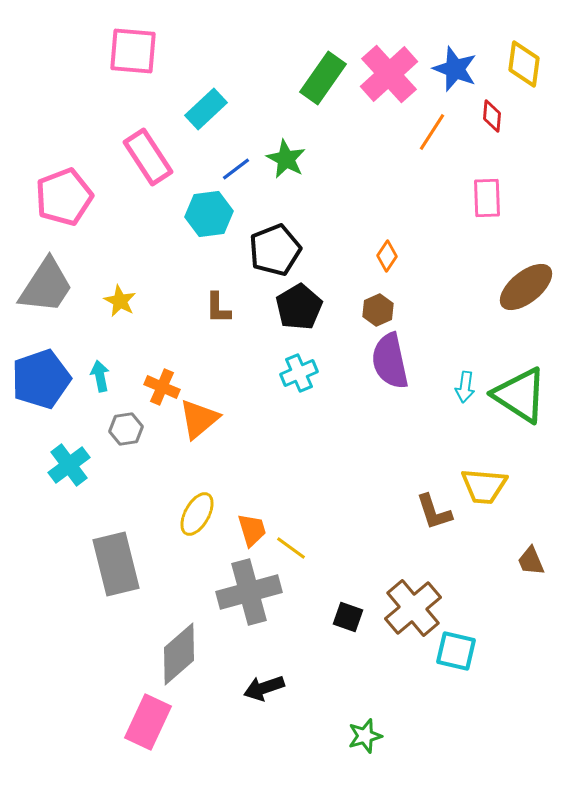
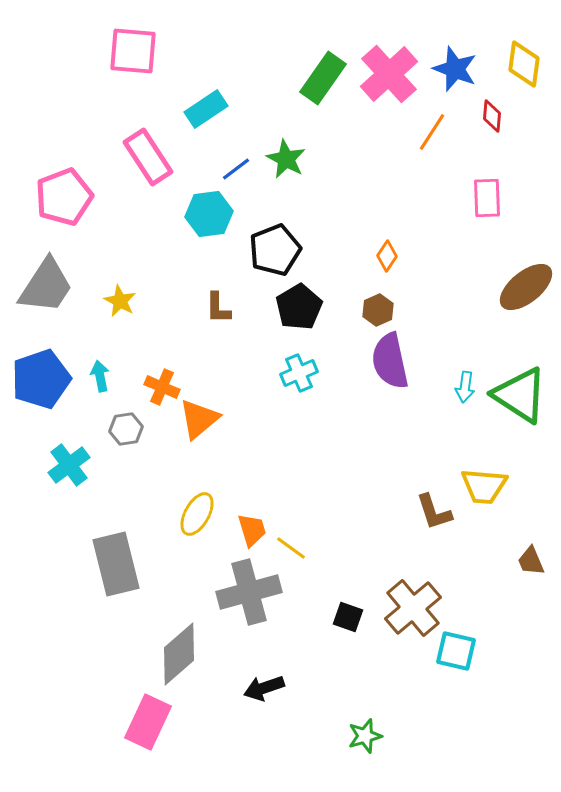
cyan rectangle at (206, 109): rotated 9 degrees clockwise
